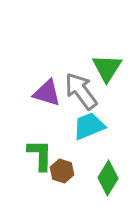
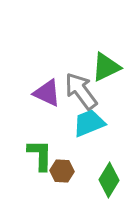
green triangle: moved 1 px left, 1 px up; rotated 32 degrees clockwise
purple triangle: rotated 8 degrees clockwise
cyan trapezoid: moved 3 px up
brown hexagon: rotated 15 degrees counterclockwise
green diamond: moved 1 px right, 2 px down
